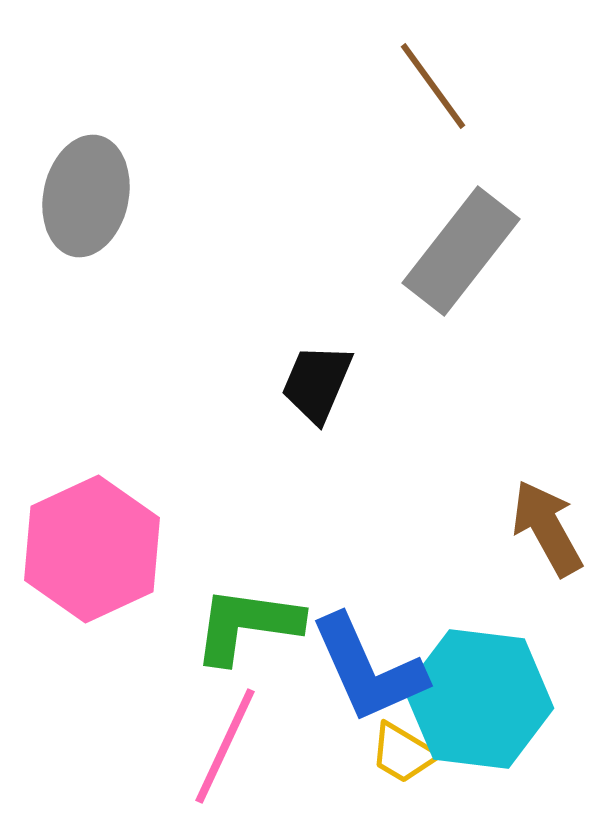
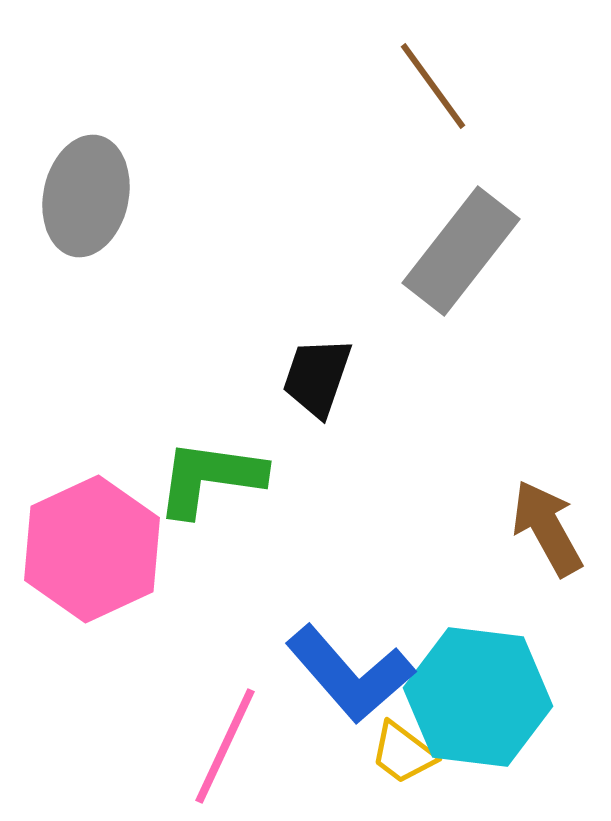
black trapezoid: moved 6 px up; rotated 4 degrees counterclockwise
green L-shape: moved 37 px left, 147 px up
blue L-shape: moved 18 px left, 5 px down; rotated 17 degrees counterclockwise
cyan hexagon: moved 1 px left, 2 px up
yellow trapezoid: rotated 6 degrees clockwise
